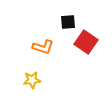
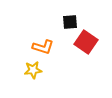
black square: moved 2 px right
yellow star: moved 1 px right, 10 px up
